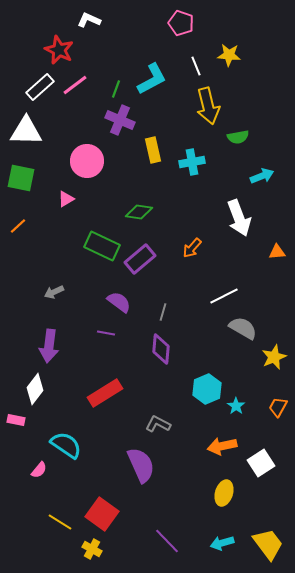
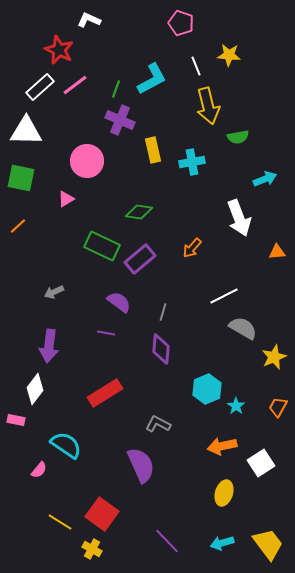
cyan arrow at (262, 176): moved 3 px right, 3 px down
